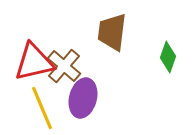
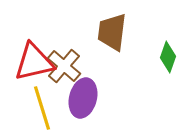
yellow line: rotated 6 degrees clockwise
